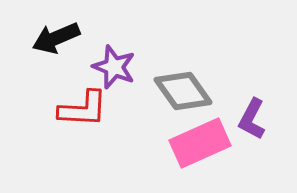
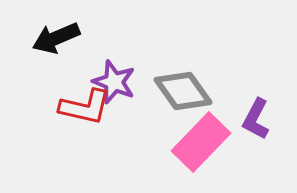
purple star: moved 15 px down
red L-shape: moved 2 px right, 2 px up; rotated 10 degrees clockwise
purple L-shape: moved 4 px right
pink rectangle: moved 1 px right, 1 px up; rotated 22 degrees counterclockwise
